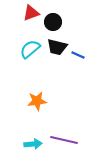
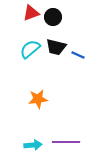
black circle: moved 5 px up
black trapezoid: moved 1 px left
orange star: moved 1 px right, 2 px up
purple line: moved 2 px right, 2 px down; rotated 12 degrees counterclockwise
cyan arrow: moved 1 px down
